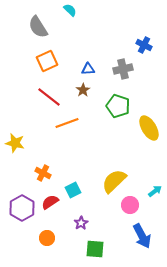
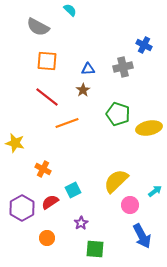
gray semicircle: rotated 30 degrees counterclockwise
orange square: rotated 30 degrees clockwise
gray cross: moved 2 px up
red line: moved 2 px left
green pentagon: moved 8 px down
yellow ellipse: rotated 70 degrees counterclockwise
orange cross: moved 4 px up
yellow semicircle: moved 2 px right
